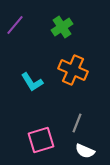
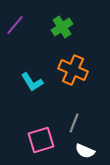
gray line: moved 3 px left
